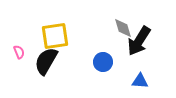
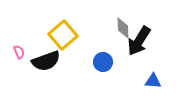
gray diamond: rotated 15 degrees clockwise
yellow square: moved 8 px right, 1 px up; rotated 32 degrees counterclockwise
black semicircle: rotated 140 degrees counterclockwise
blue triangle: moved 13 px right
